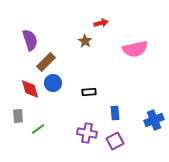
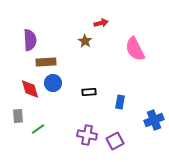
purple semicircle: rotated 15 degrees clockwise
pink semicircle: rotated 75 degrees clockwise
brown rectangle: rotated 42 degrees clockwise
blue rectangle: moved 5 px right, 11 px up; rotated 16 degrees clockwise
purple cross: moved 2 px down
